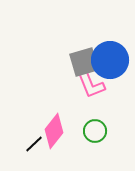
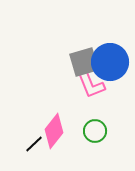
blue circle: moved 2 px down
